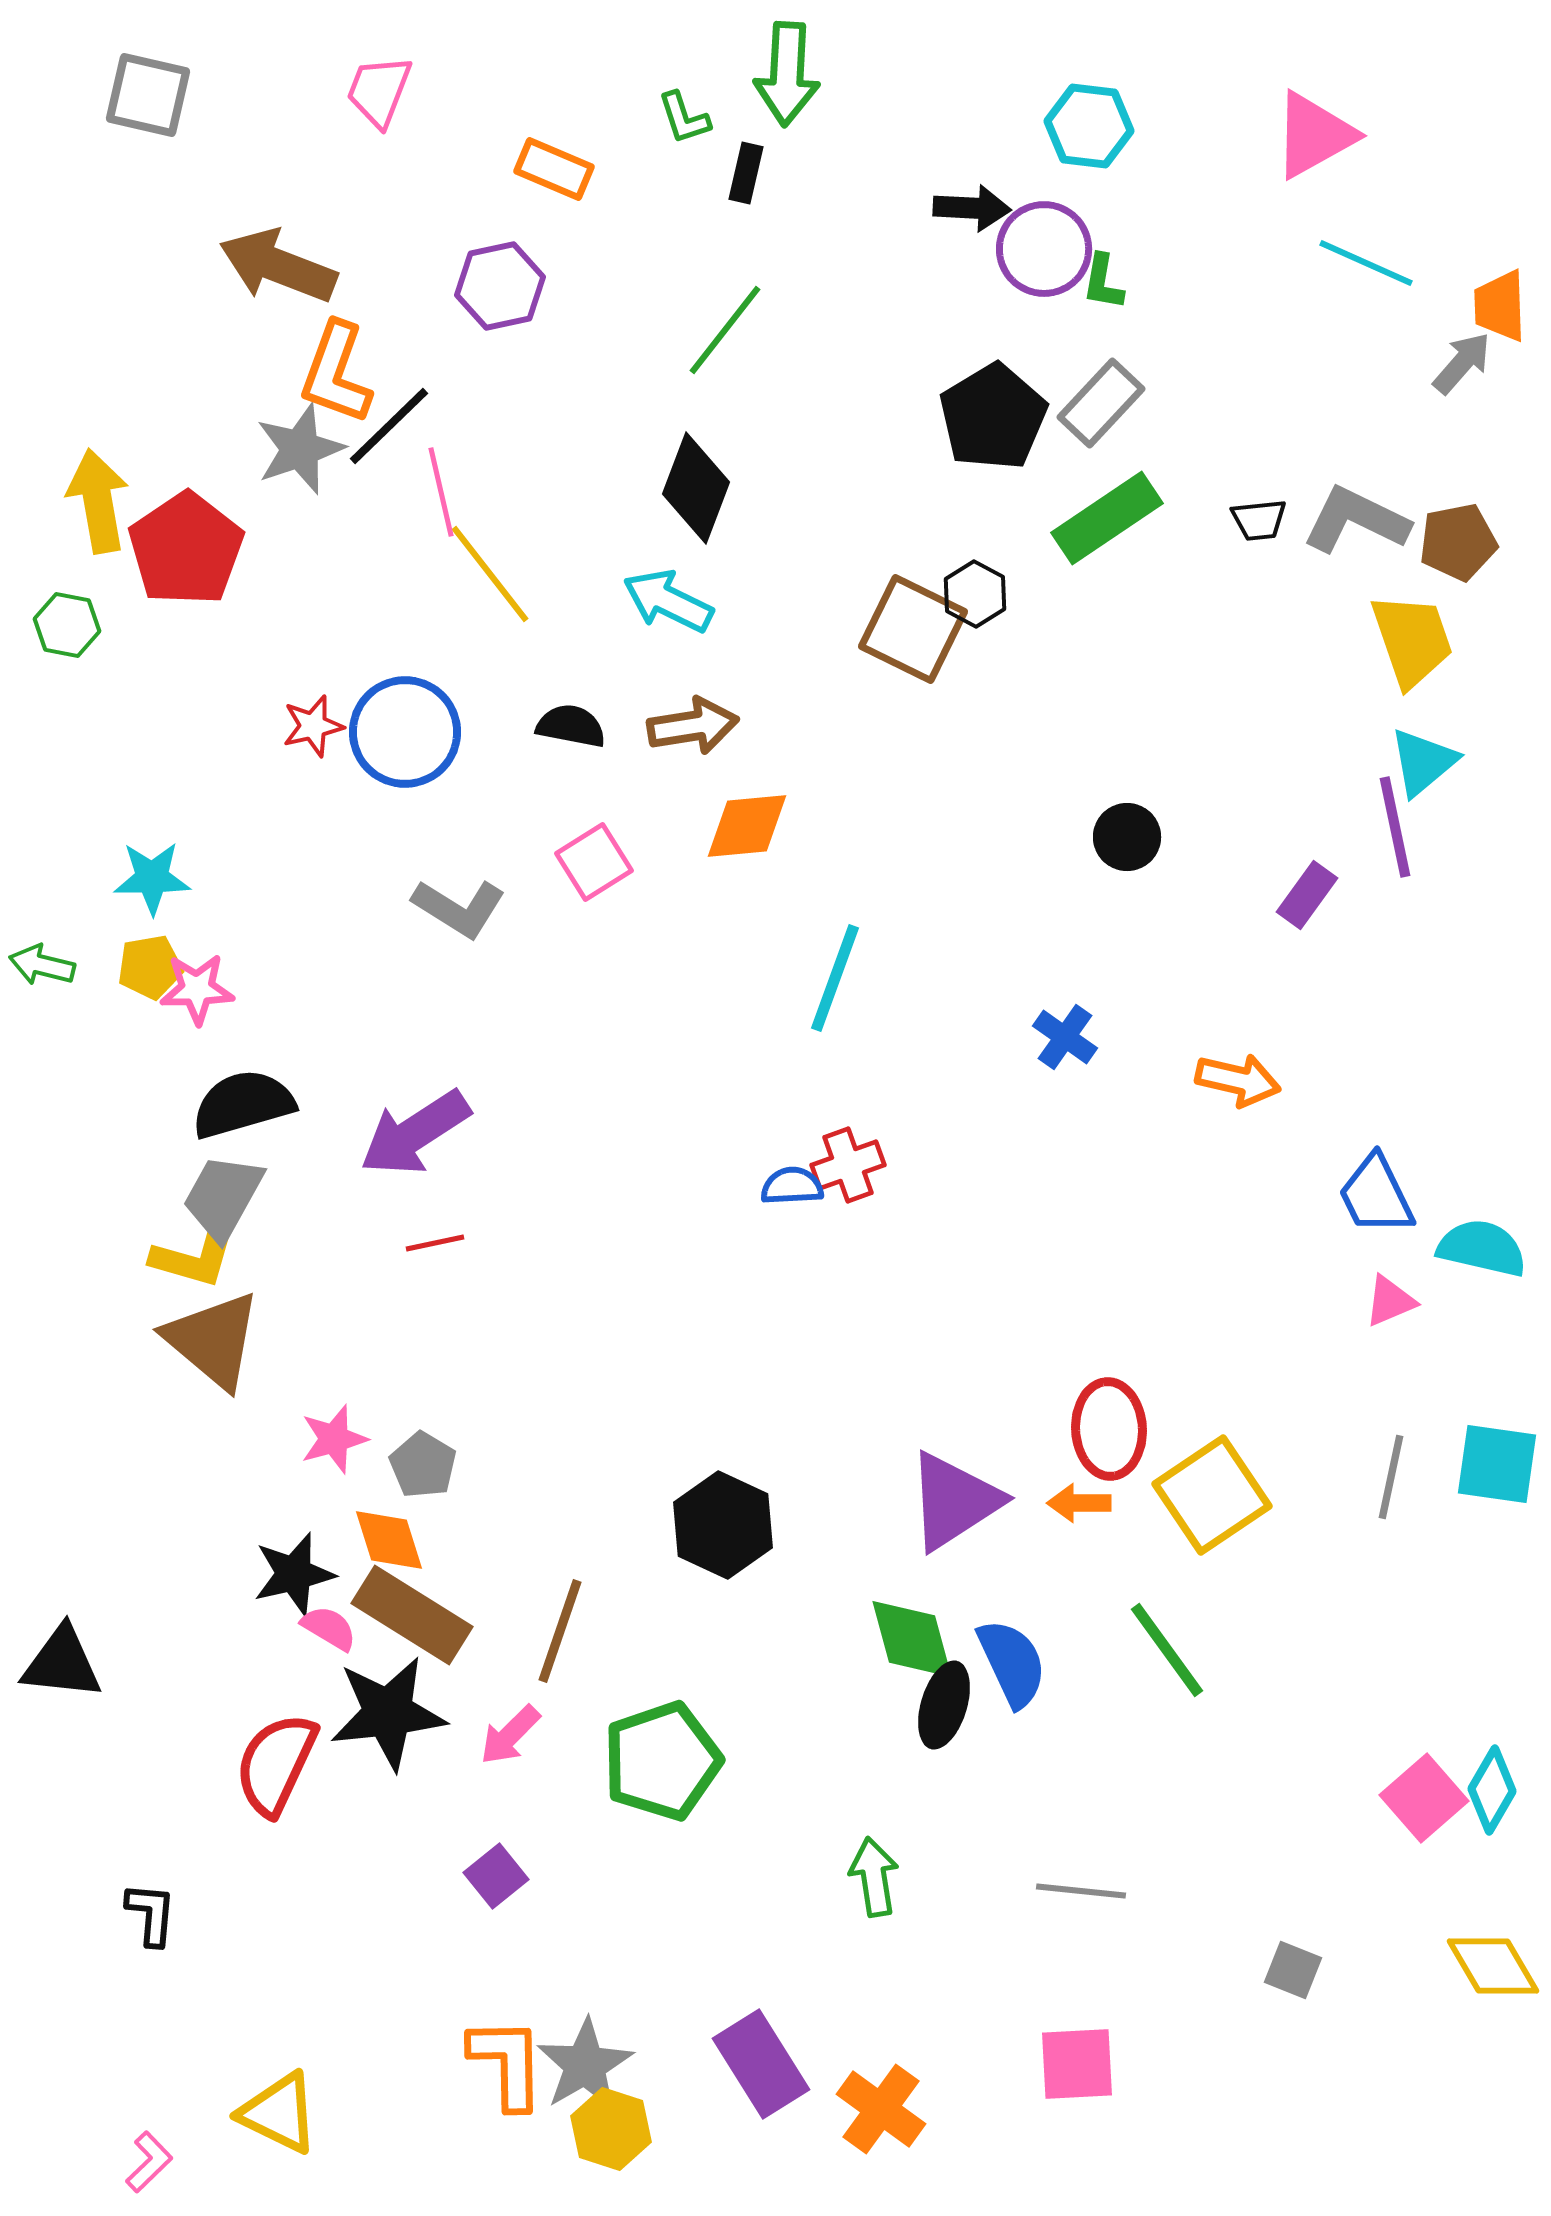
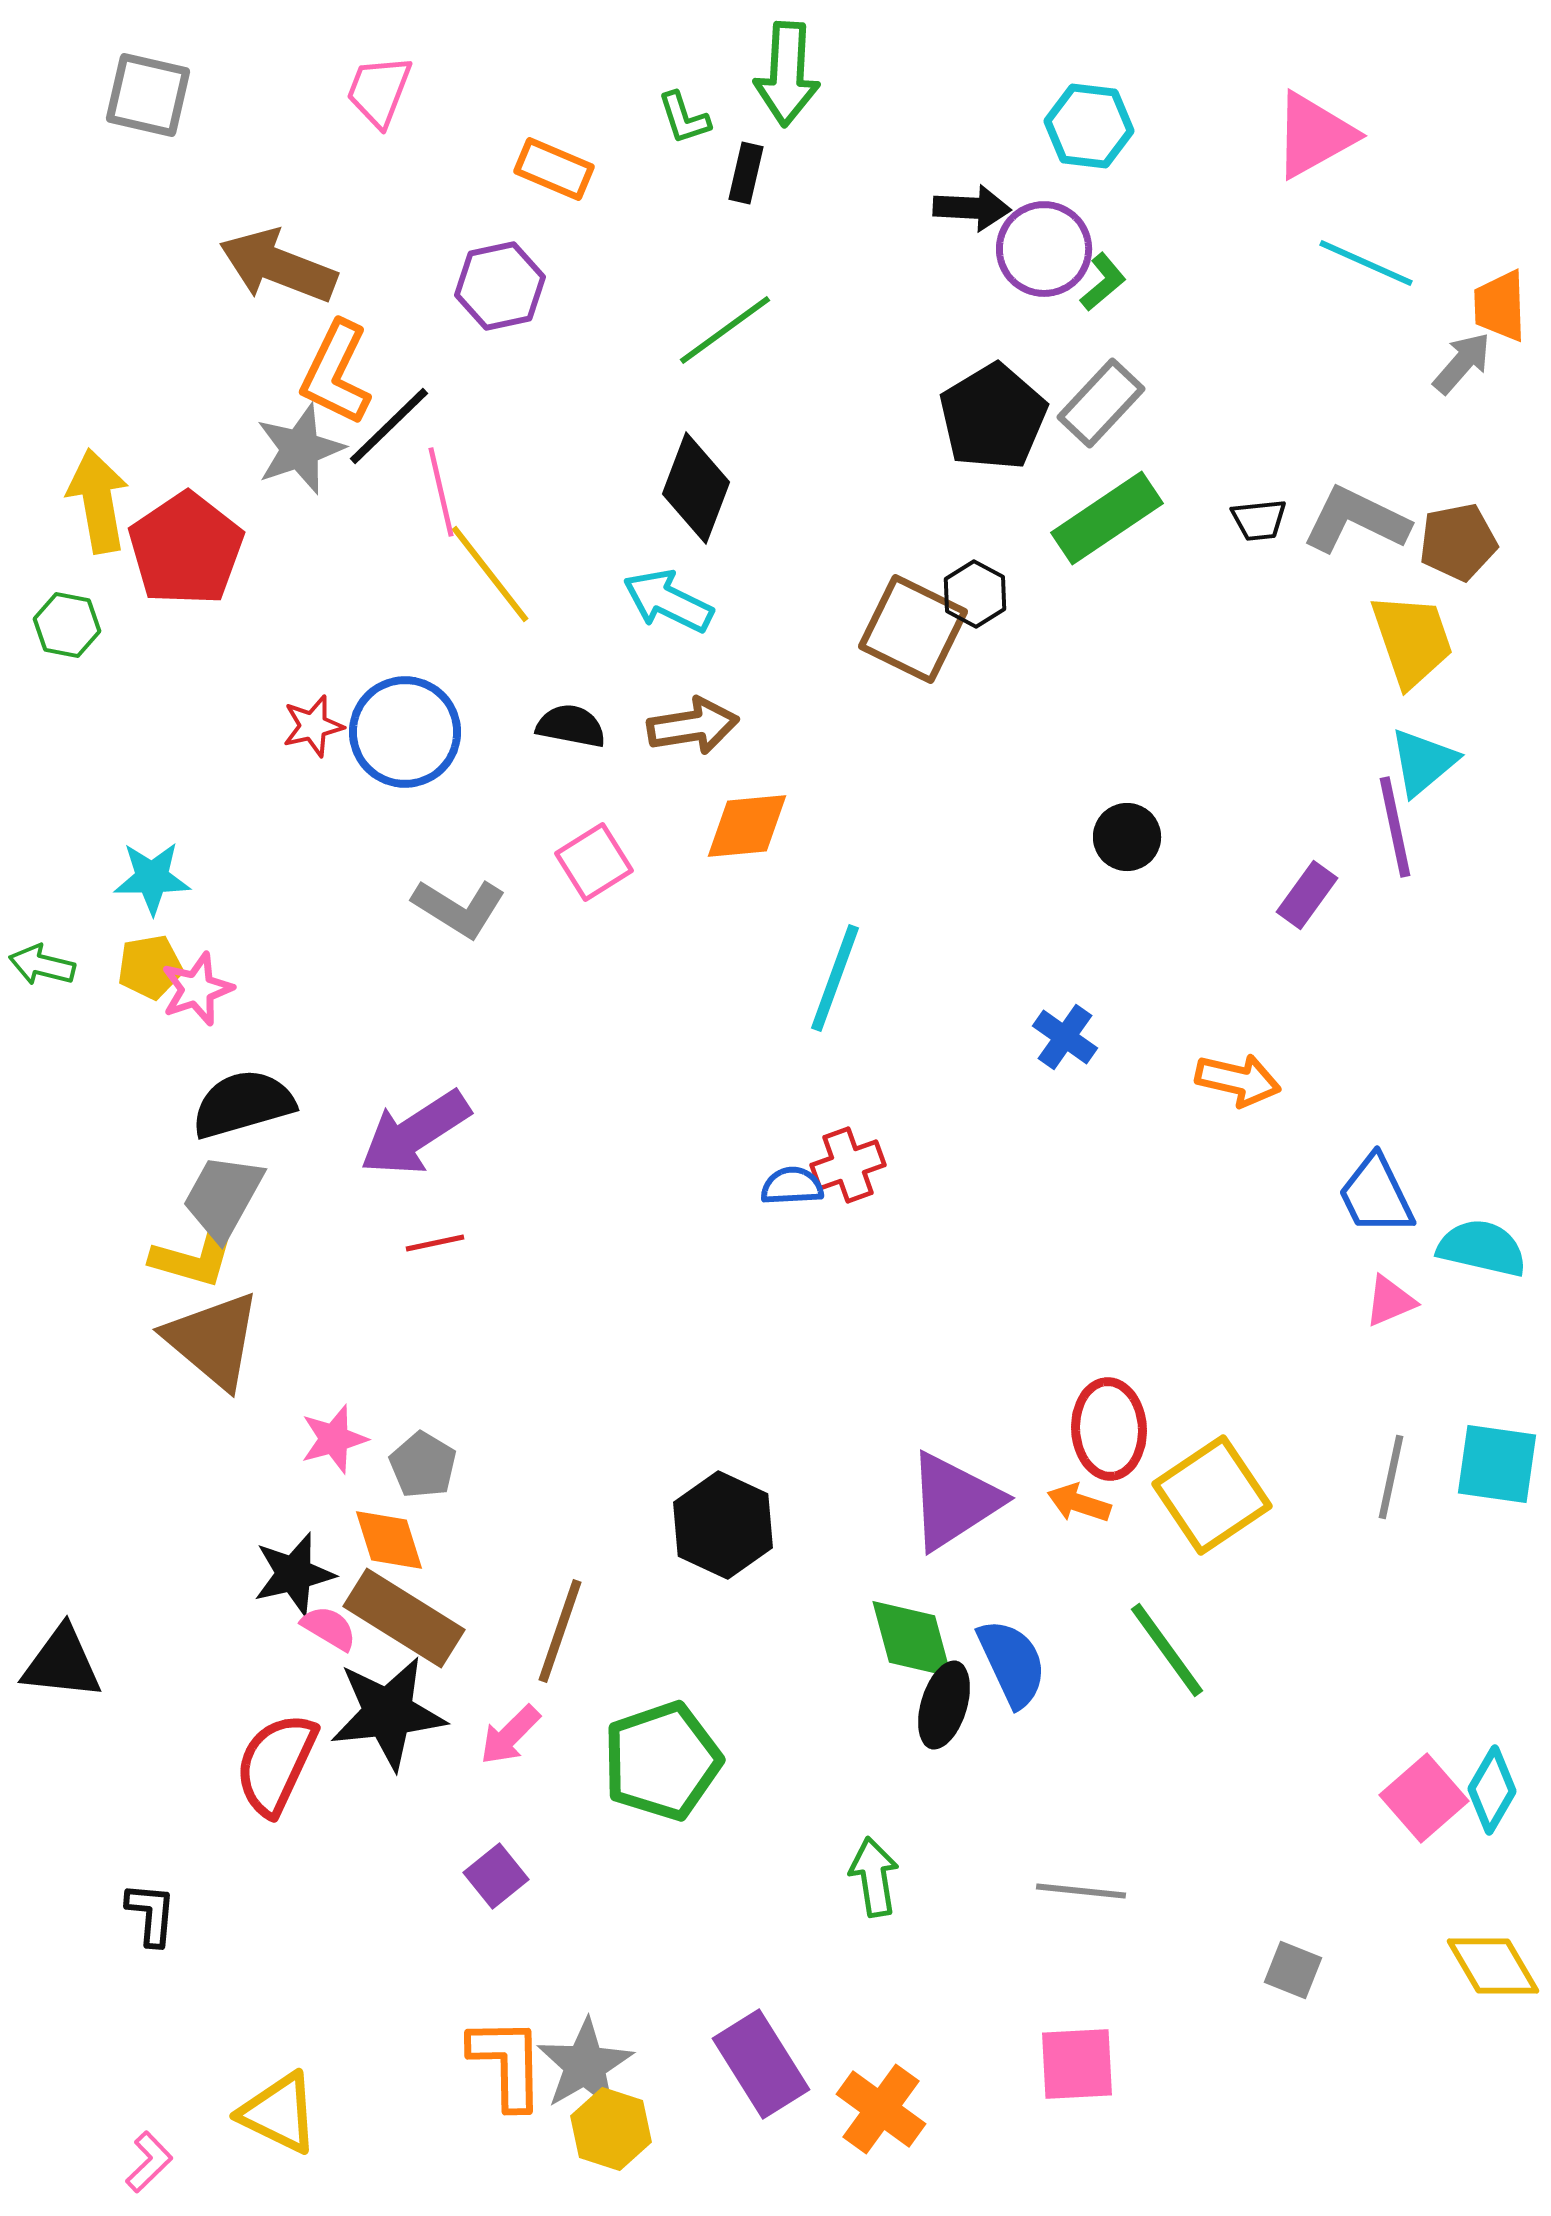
green L-shape at (1103, 282): rotated 140 degrees counterclockwise
green line at (725, 330): rotated 16 degrees clockwise
orange L-shape at (336, 373): rotated 6 degrees clockwise
pink star at (197, 989): rotated 18 degrees counterclockwise
orange arrow at (1079, 1503): rotated 18 degrees clockwise
brown rectangle at (412, 1615): moved 8 px left, 3 px down
